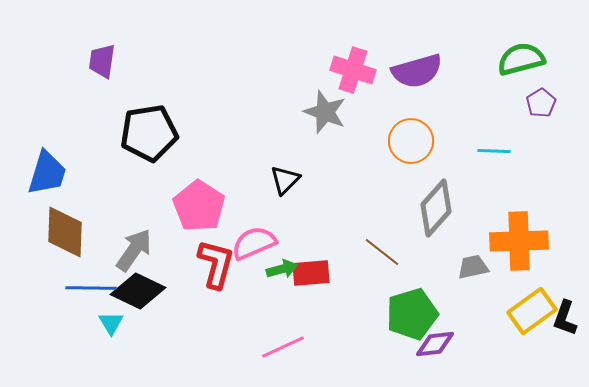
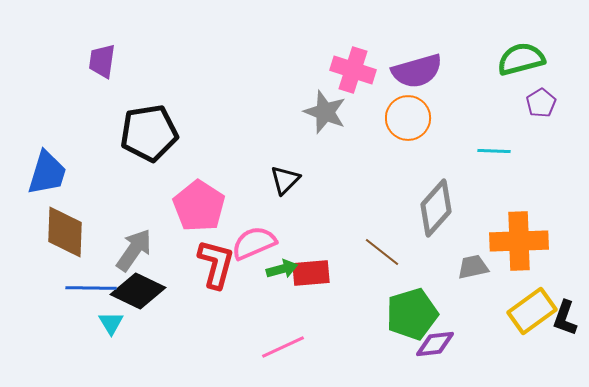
orange circle: moved 3 px left, 23 px up
